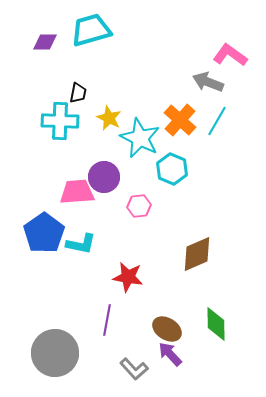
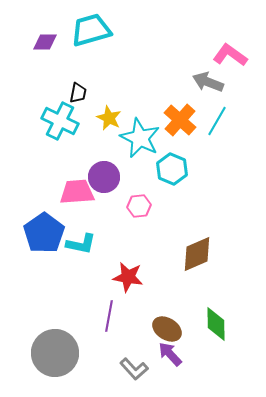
cyan cross: rotated 24 degrees clockwise
purple line: moved 2 px right, 4 px up
